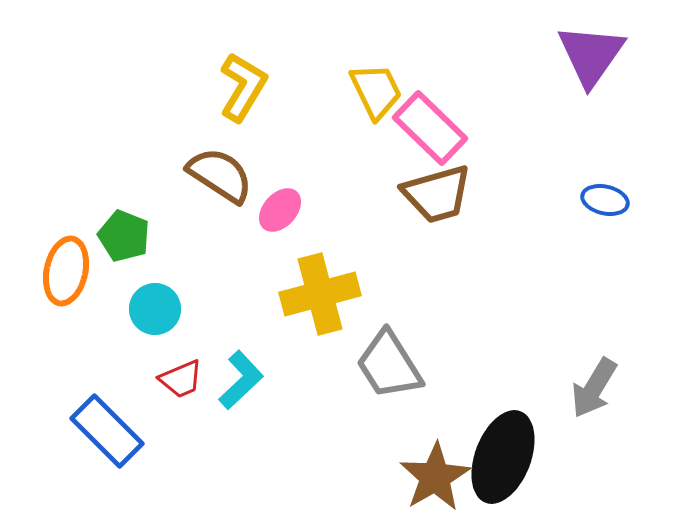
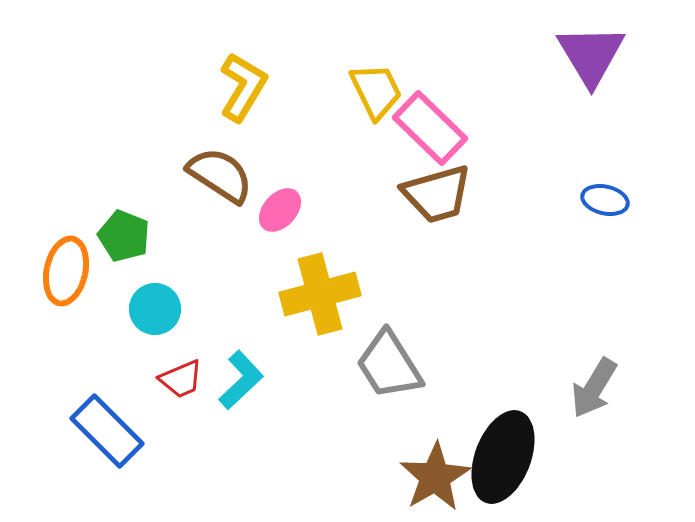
purple triangle: rotated 6 degrees counterclockwise
